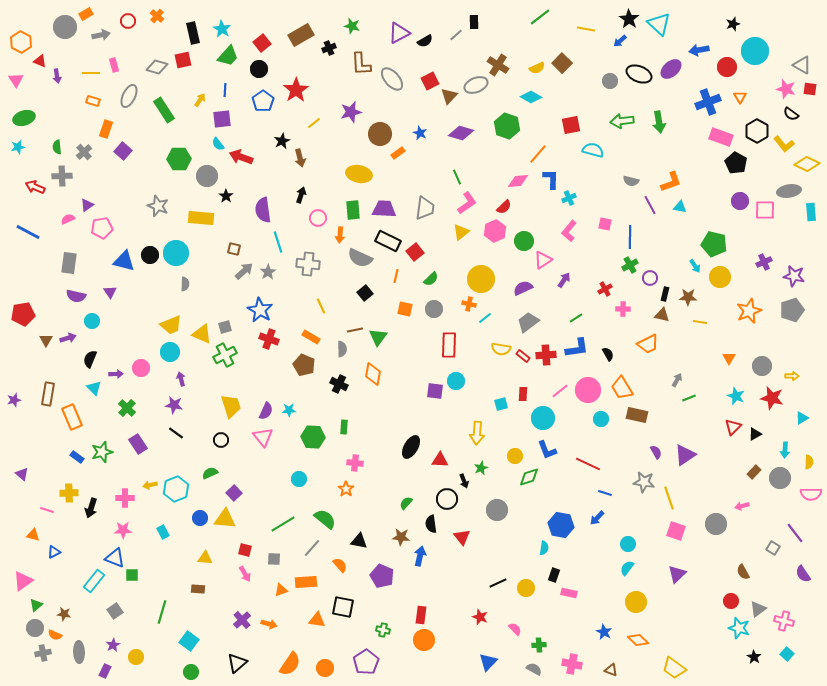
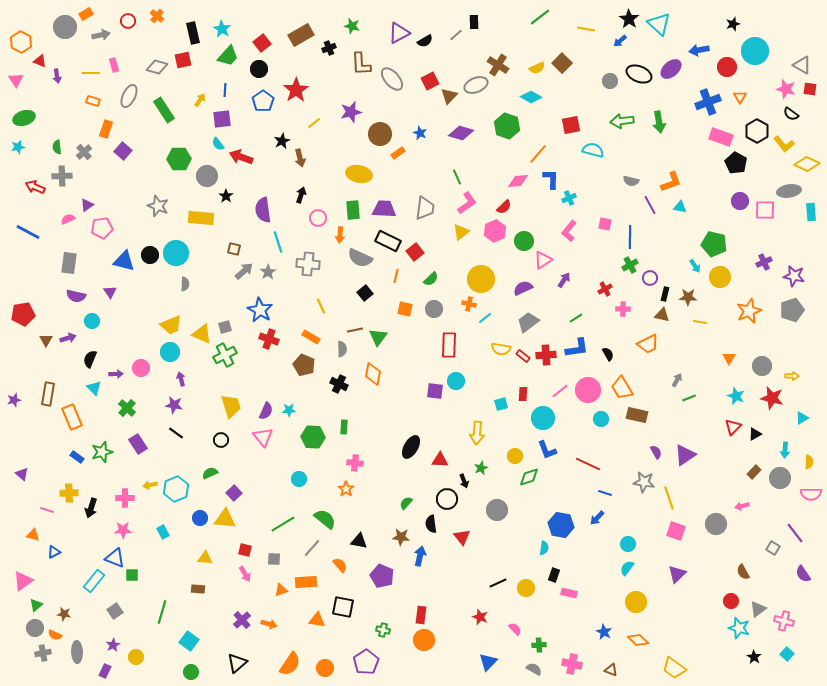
gray ellipse at (79, 652): moved 2 px left
